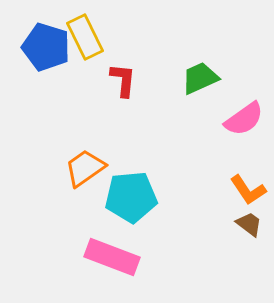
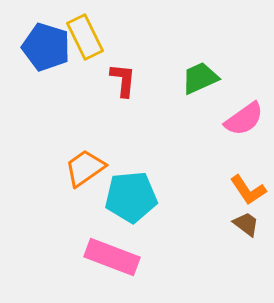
brown trapezoid: moved 3 px left
